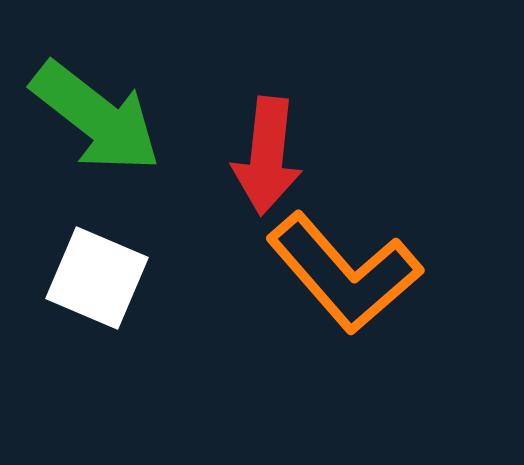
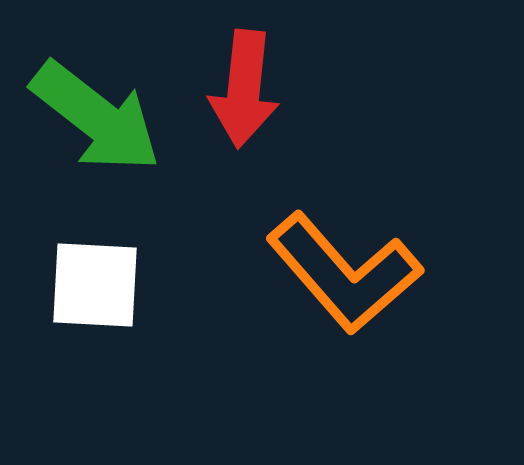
red arrow: moved 23 px left, 67 px up
white square: moved 2 px left, 7 px down; rotated 20 degrees counterclockwise
